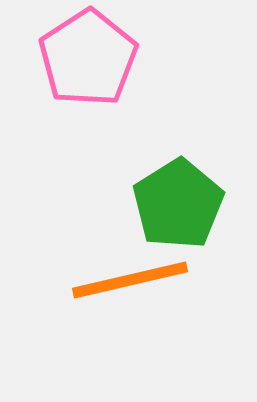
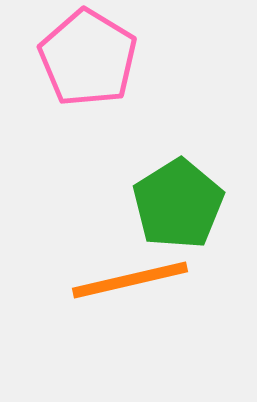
pink pentagon: rotated 8 degrees counterclockwise
